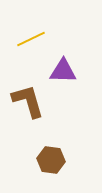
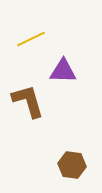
brown hexagon: moved 21 px right, 5 px down
